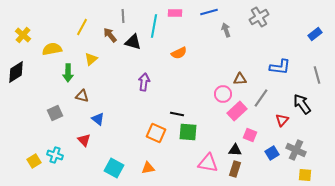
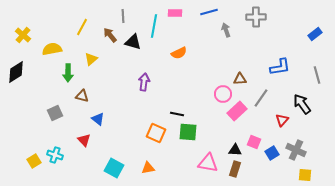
gray cross at (259, 17): moved 3 px left; rotated 30 degrees clockwise
blue L-shape at (280, 67): rotated 15 degrees counterclockwise
pink square at (250, 135): moved 4 px right, 7 px down
